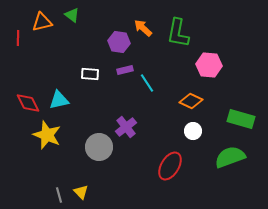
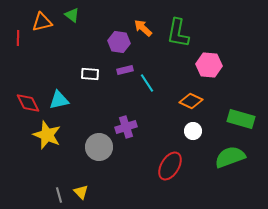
purple cross: rotated 20 degrees clockwise
